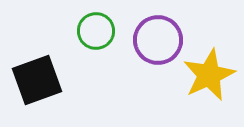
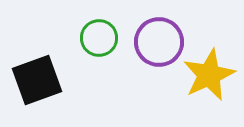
green circle: moved 3 px right, 7 px down
purple circle: moved 1 px right, 2 px down
